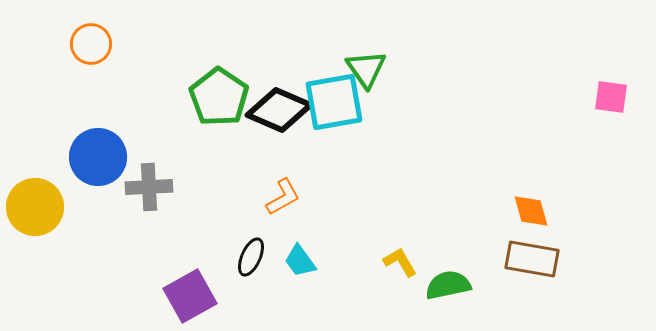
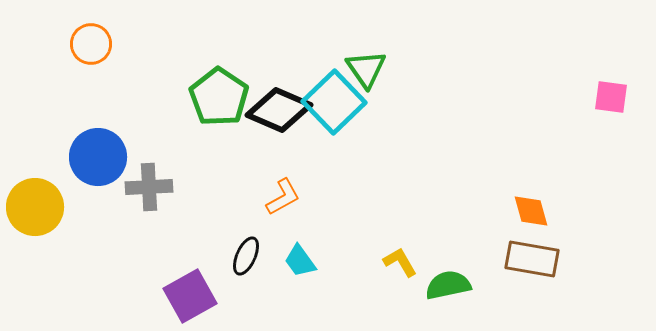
cyan square: rotated 34 degrees counterclockwise
black ellipse: moved 5 px left, 1 px up
